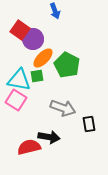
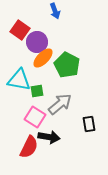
purple circle: moved 4 px right, 3 px down
green square: moved 15 px down
pink square: moved 19 px right, 17 px down
gray arrow: moved 3 px left, 4 px up; rotated 60 degrees counterclockwise
red semicircle: rotated 130 degrees clockwise
